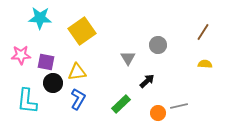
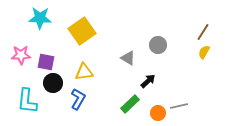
gray triangle: rotated 28 degrees counterclockwise
yellow semicircle: moved 1 px left, 12 px up; rotated 64 degrees counterclockwise
yellow triangle: moved 7 px right
black arrow: moved 1 px right
green rectangle: moved 9 px right
